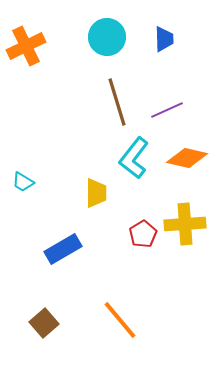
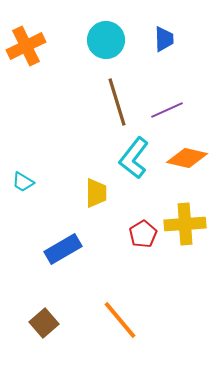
cyan circle: moved 1 px left, 3 px down
